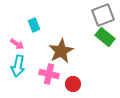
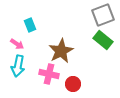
cyan rectangle: moved 4 px left
green rectangle: moved 2 px left, 3 px down
